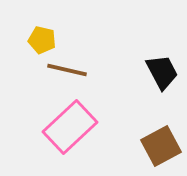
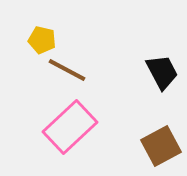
brown line: rotated 15 degrees clockwise
